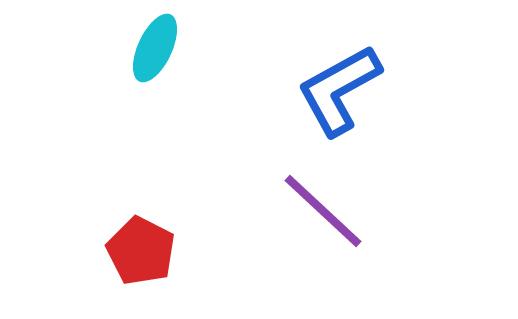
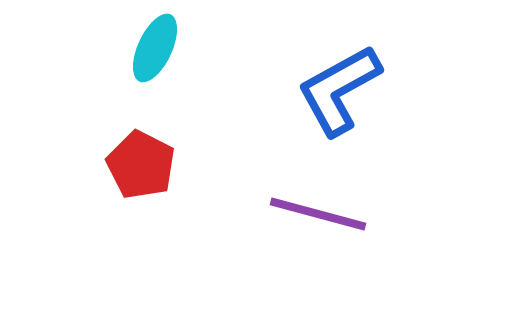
purple line: moved 5 px left, 3 px down; rotated 28 degrees counterclockwise
red pentagon: moved 86 px up
